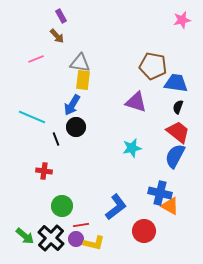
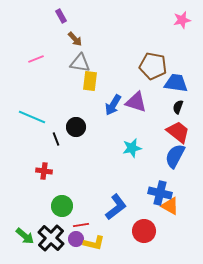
brown arrow: moved 18 px right, 3 px down
yellow rectangle: moved 7 px right, 1 px down
blue arrow: moved 41 px right
